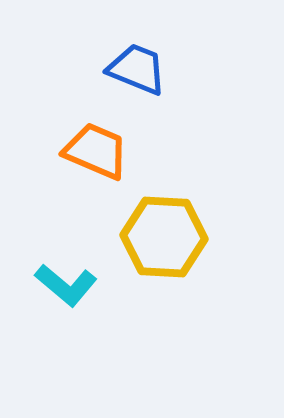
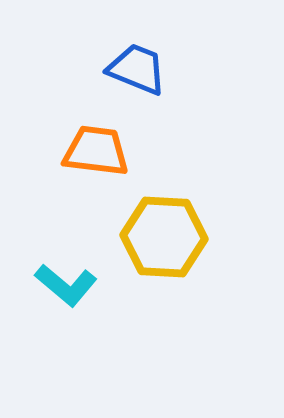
orange trapezoid: rotated 16 degrees counterclockwise
